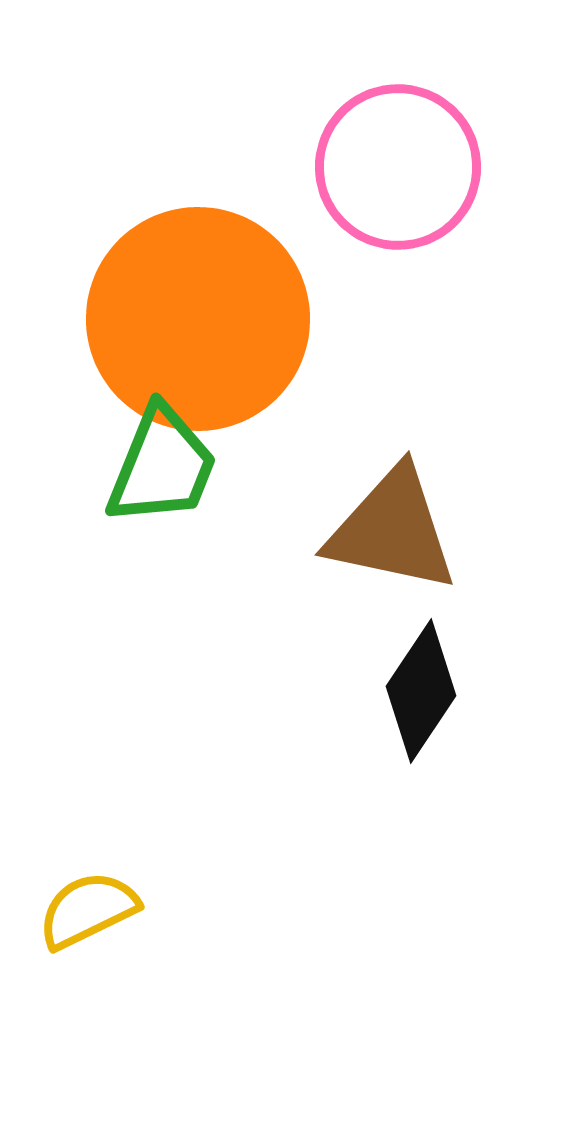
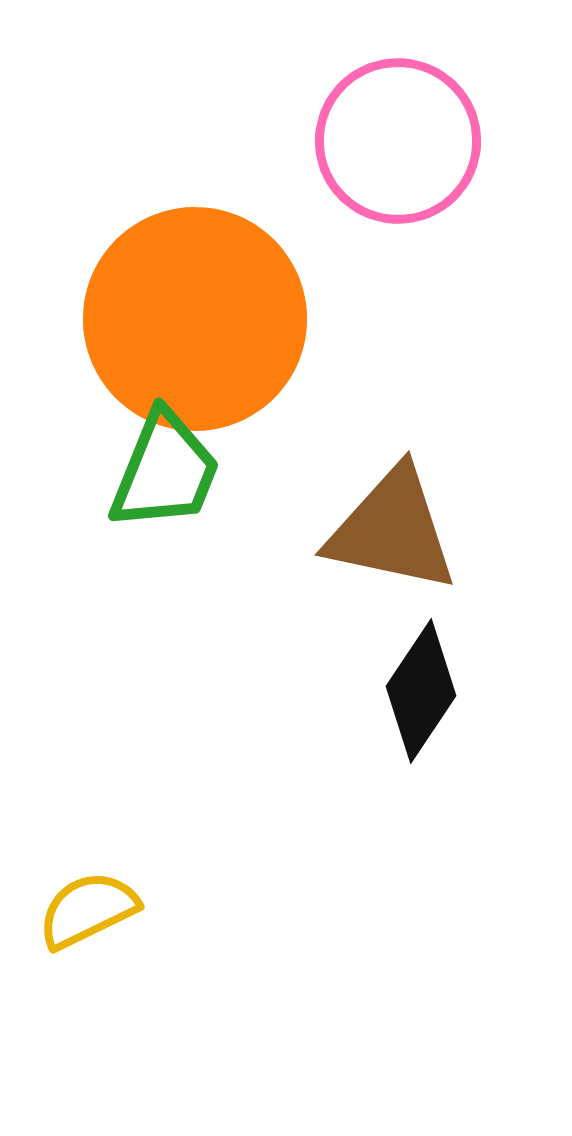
pink circle: moved 26 px up
orange circle: moved 3 px left
green trapezoid: moved 3 px right, 5 px down
